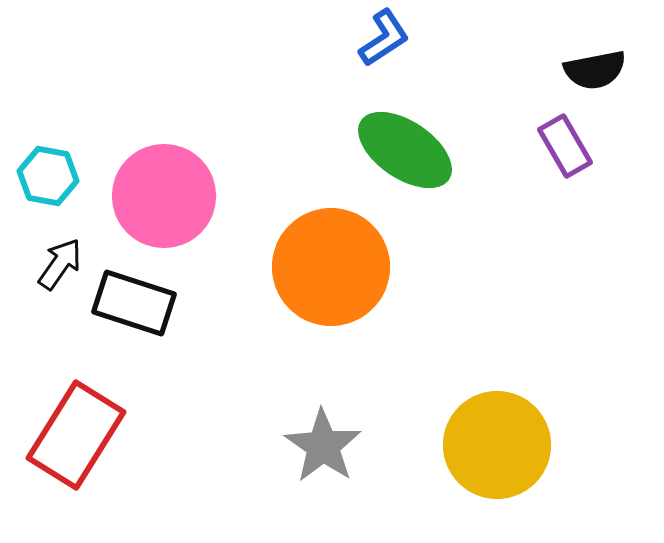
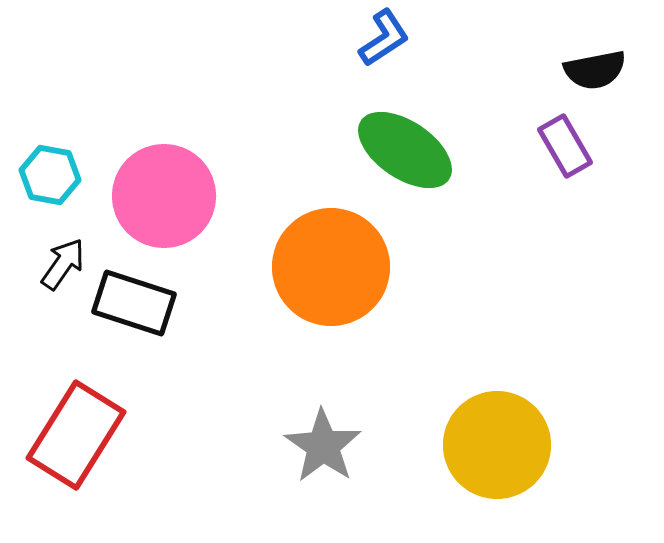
cyan hexagon: moved 2 px right, 1 px up
black arrow: moved 3 px right
